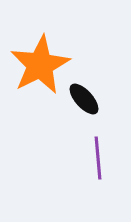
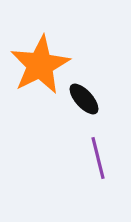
purple line: rotated 9 degrees counterclockwise
